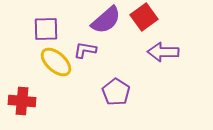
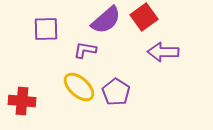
yellow ellipse: moved 23 px right, 25 px down
